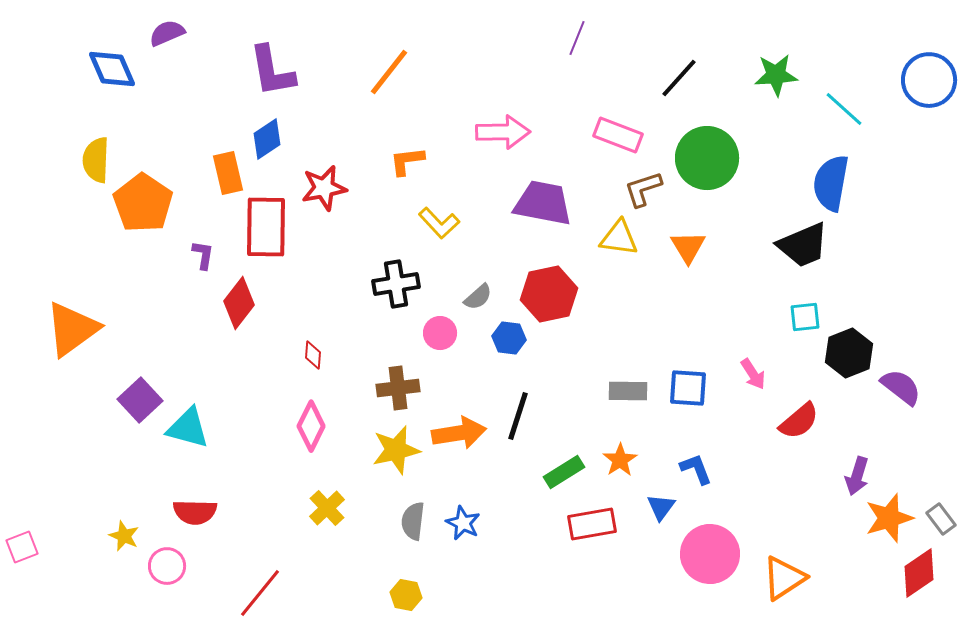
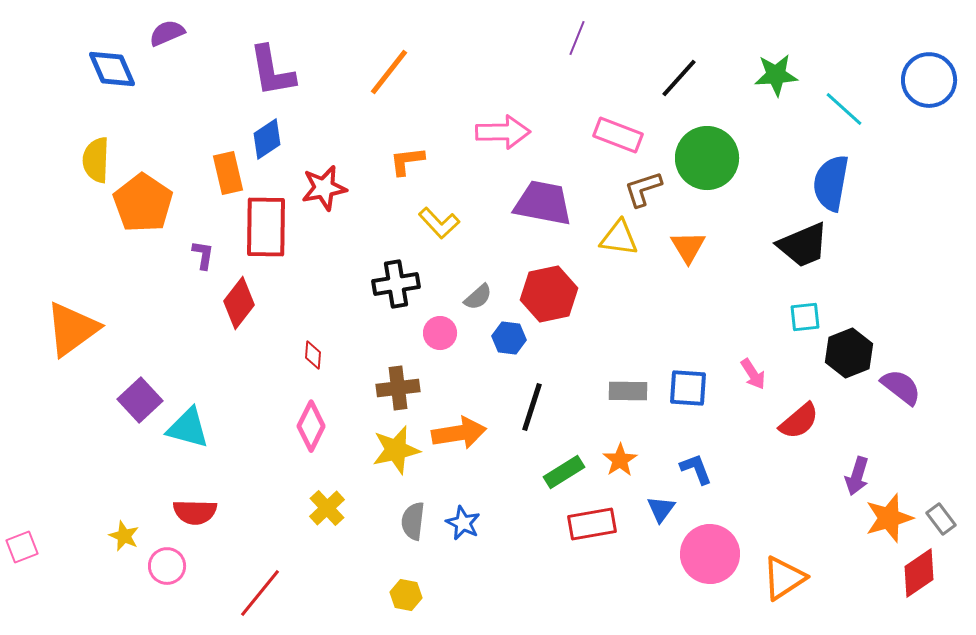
black line at (518, 416): moved 14 px right, 9 px up
blue triangle at (661, 507): moved 2 px down
